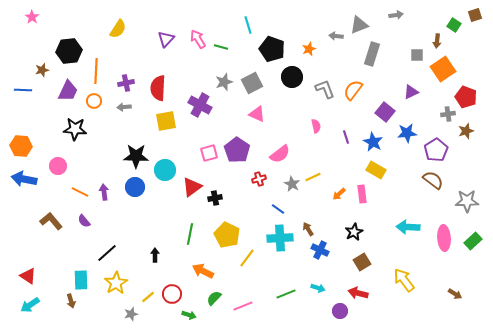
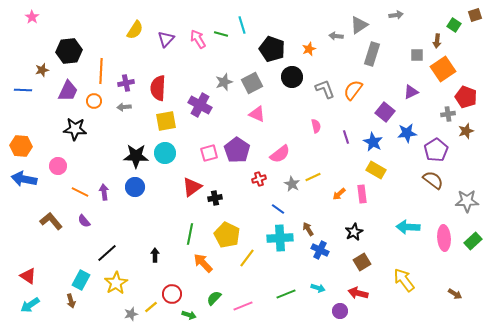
cyan line at (248, 25): moved 6 px left
gray triangle at (359, 25): rotated 12 degrees counterclockwise
yellow semicircle at (118, 29): moved 17 px right, 1 px down
green line at (221, 47): moved 13 px up
orange line at (96, 71): moved 5 px right
cyan circle at (165, 170): moved 17 px up
orange arrow at (203, 271): moved 8 px up; rotated 20 degrees clockwise
cyan rectangle at (81, 280): rotated 30 degrees clockwise
yellow line at (148, 297): moved 3 px right, 10 px down
